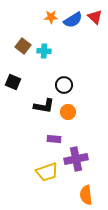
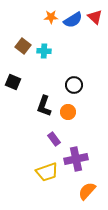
black circle: moved 10 px right
black L-shape: rotated 100 degrees clockwise
purple rectangle: rotated 48 degrees clockwise
orange semicircle: moved 1 px right, 4 px up; rotated 48 degrees clockwise
